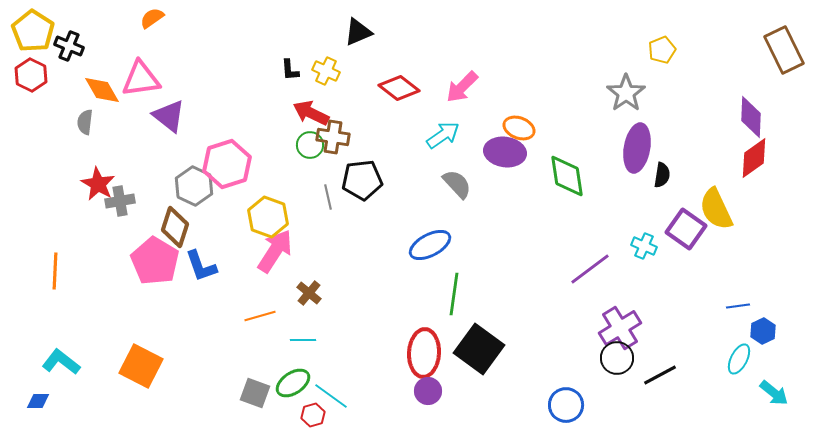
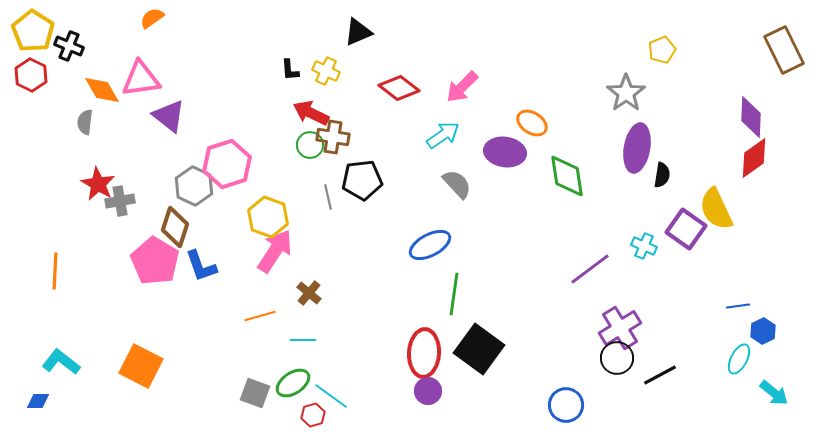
orange ellipse at (519, 128): moved 13 px right, 5 px up; rotated 12 degrees clockwise
